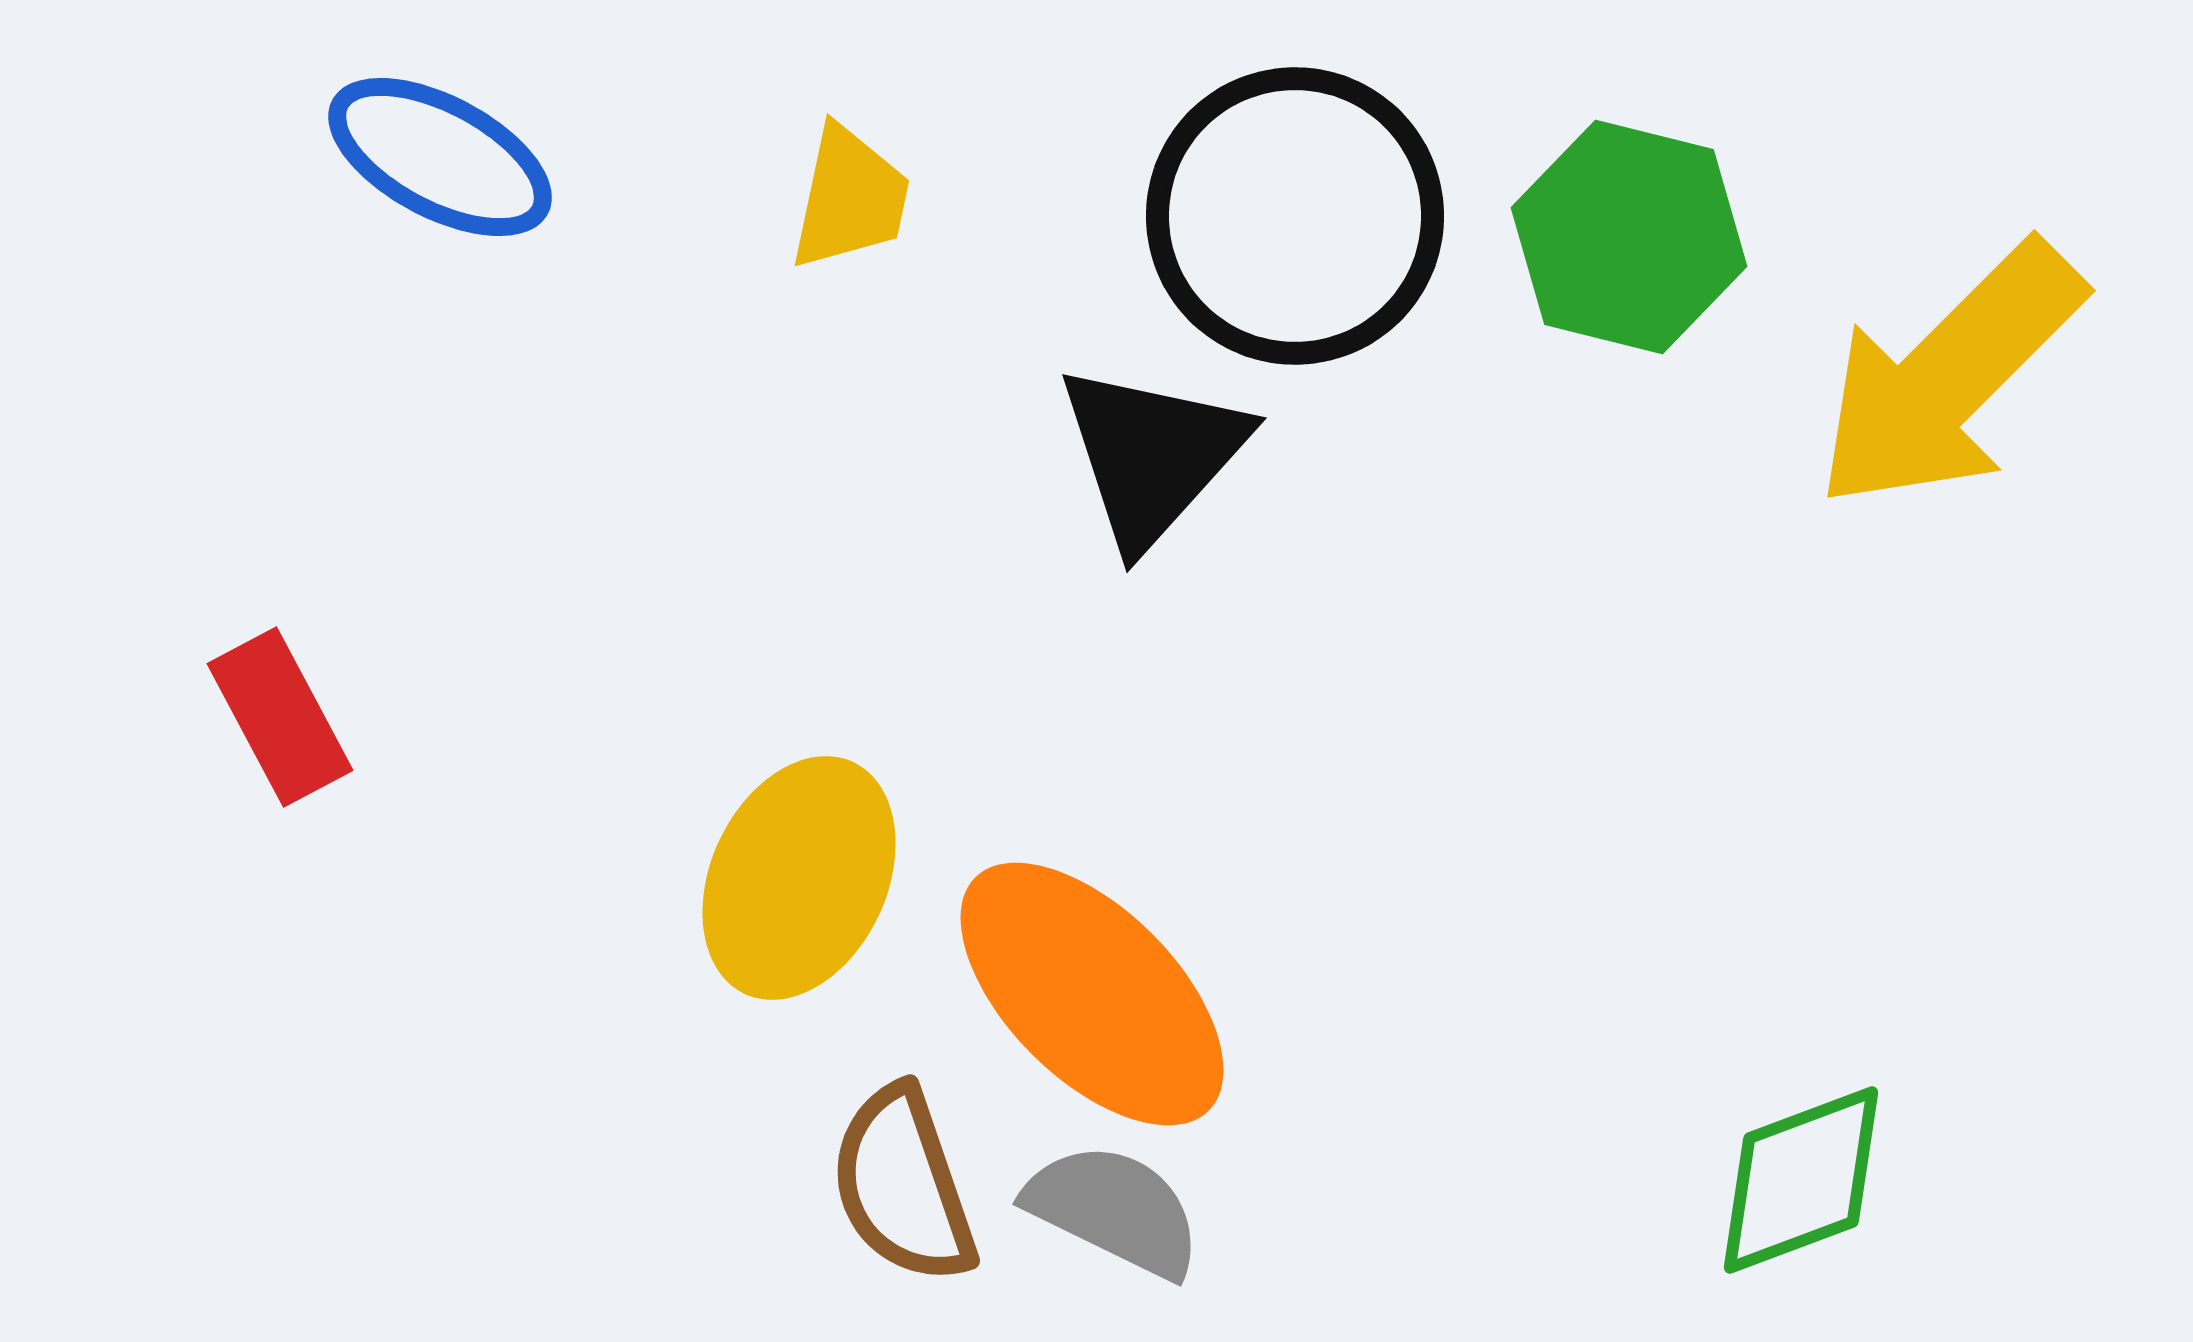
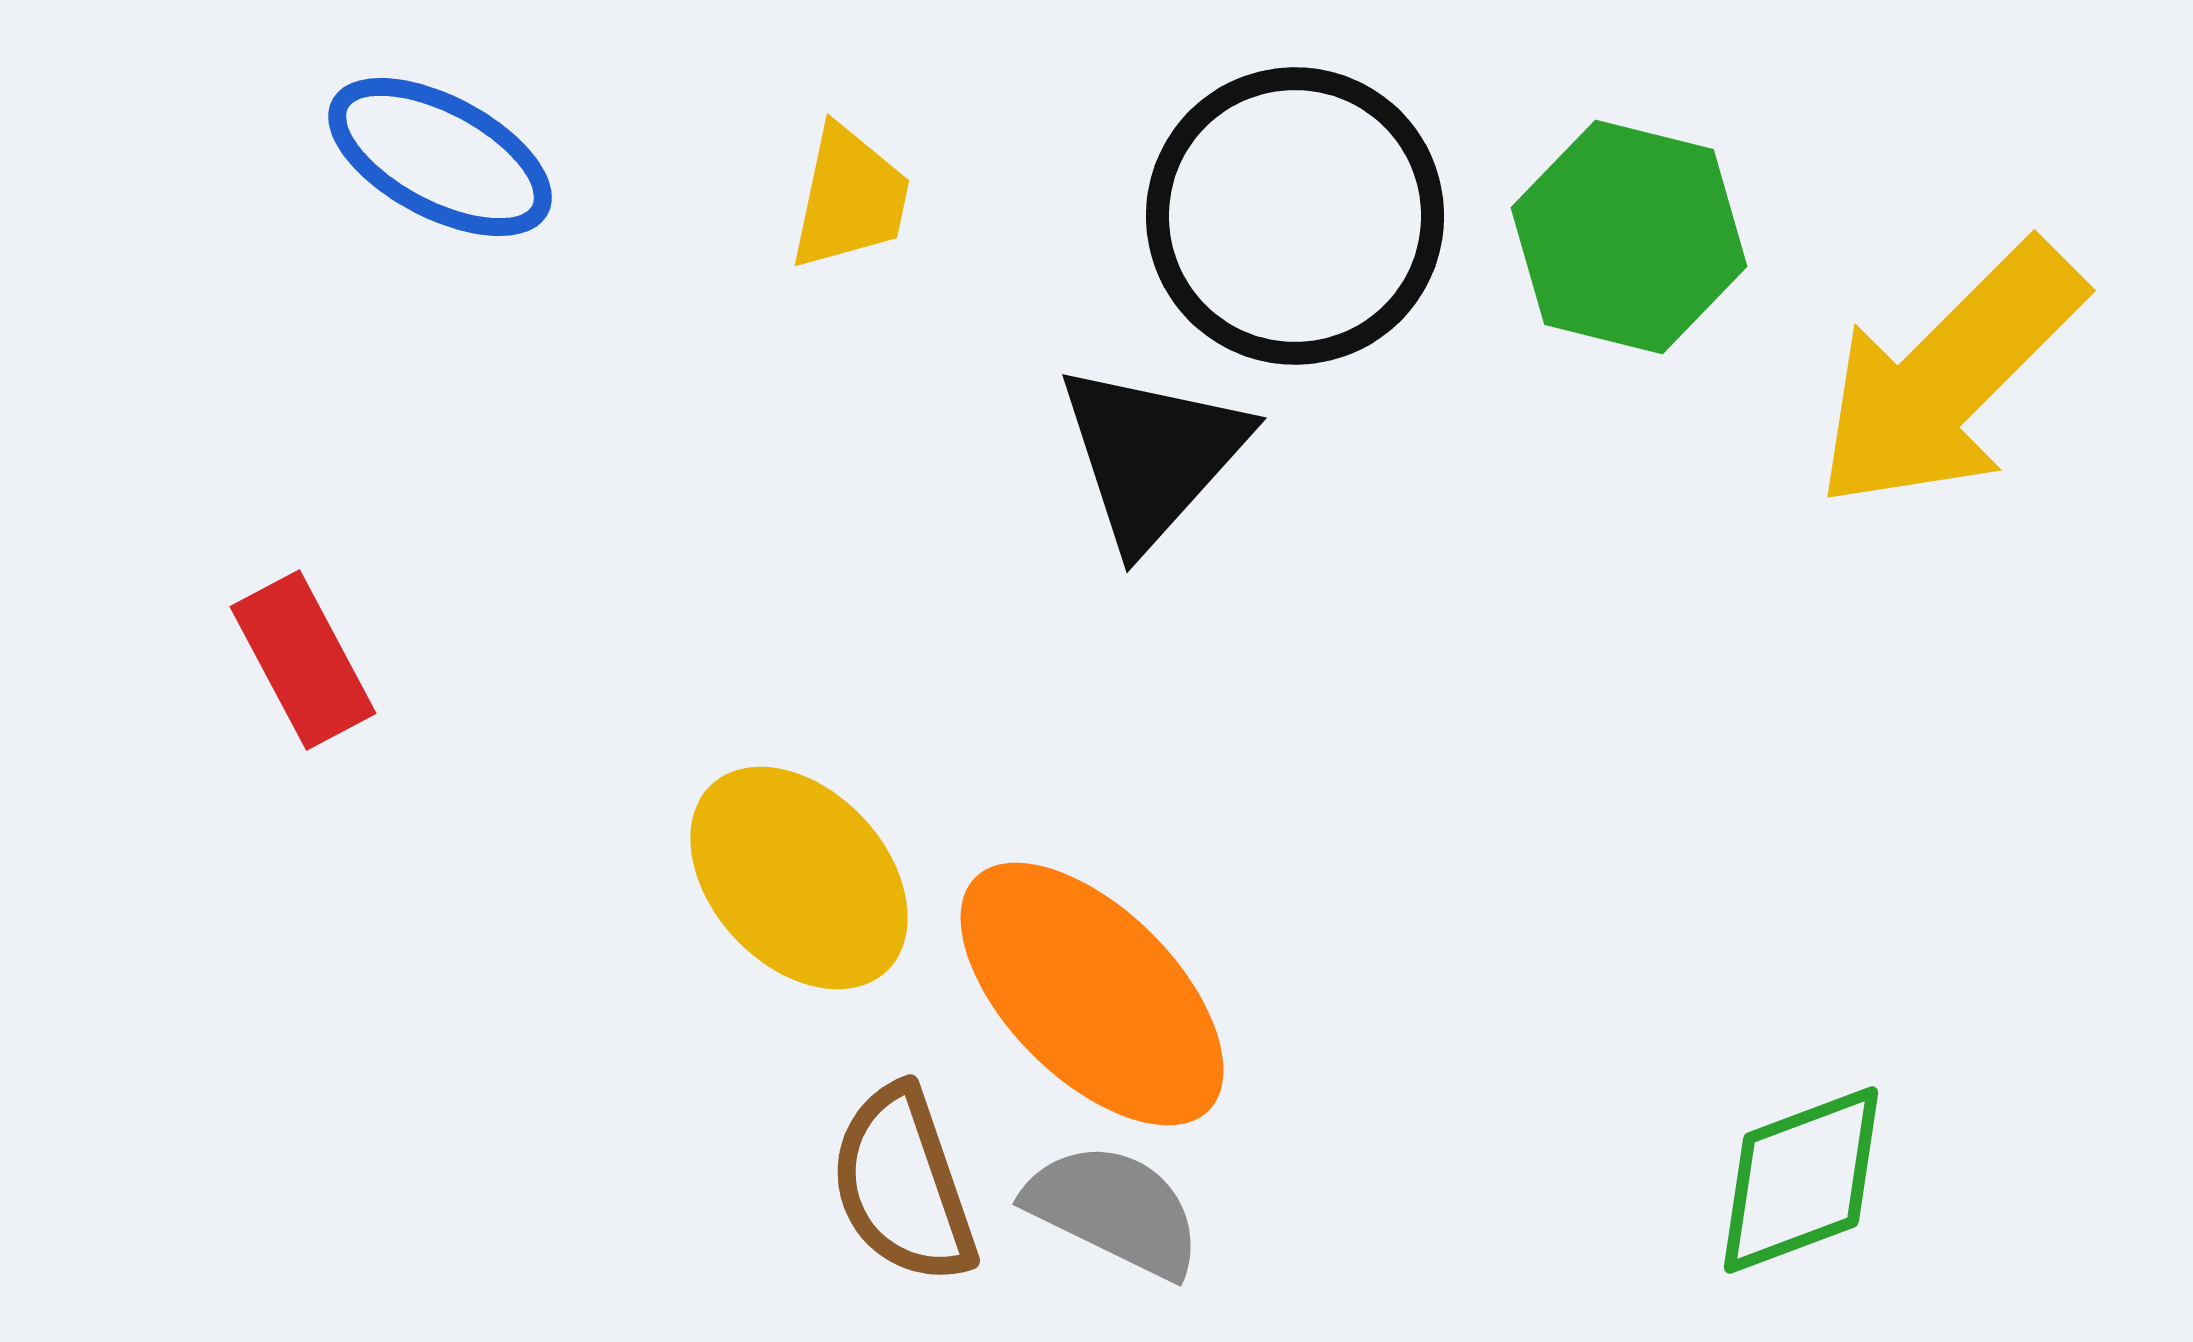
red rectangle: moved 23 px right, 57 px up
yellow ellipse: rotated 68 degrees counterclockwise
